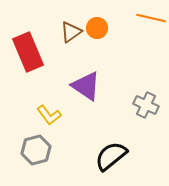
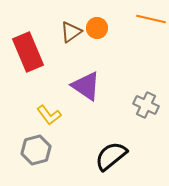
orange line: moved 1 px down
